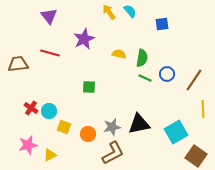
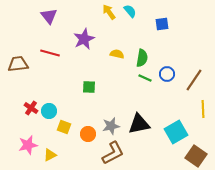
yellow semicircle: moved 2 px left
gray star: moved 1 px left, 1 px up
